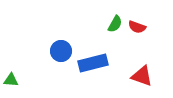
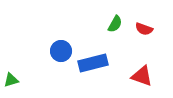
red semicircle: moved 7 px right, 2 px down
green triangle: rotated 21 degrees counterclockwise
